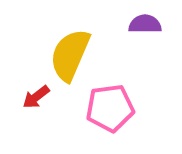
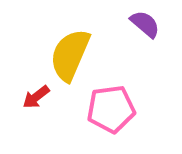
purple semicircle: rotated 40 degrees clockwise
pink pentagon: moved 1 px right, 1 px down
